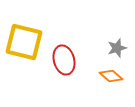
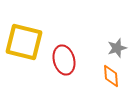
orange diamond: rotated 45 degrees clockwise
